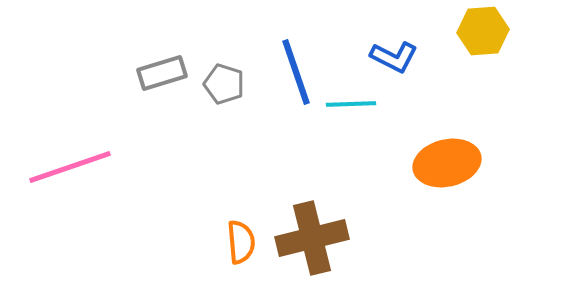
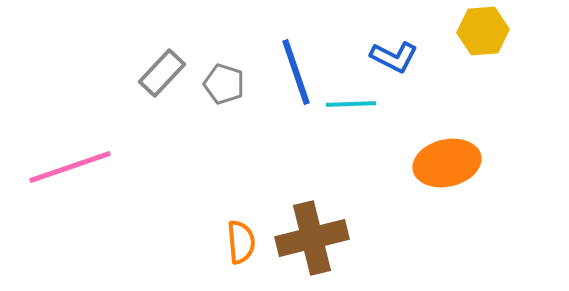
gray rectangle: rotated 30 degrees counterclockwise
